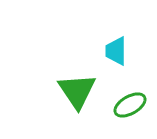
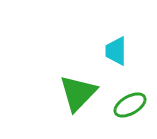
green triangle: moved 1 px right, 2 px down; rotated 18 degrees clockwise
